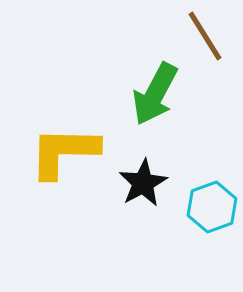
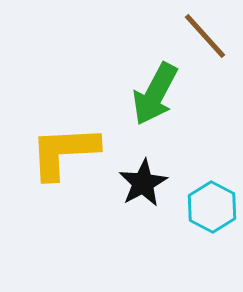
brown line: rotated 10 degrees counterclockwise
yellow L-shape: rotated 4 degrees counterclockwise
cyan hexagon: rotated 12 degrees counterclockwise
